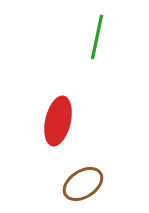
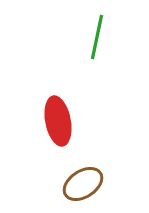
red ellipse: rotated 24 degrees counterclockwise
